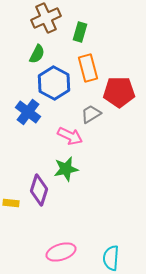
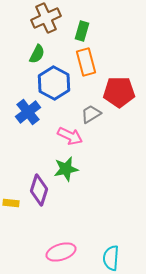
green rectangle: moved 2 px right, 1 px up
orange rectangle: moved 2 px left, 6 px up
blue cross: rotated 15 degrees clockwise
